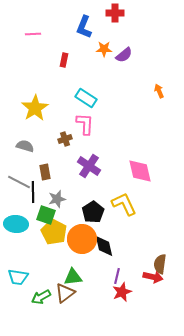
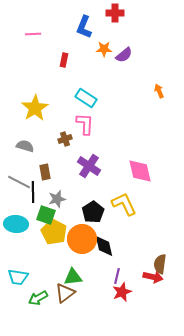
green arrow: moved 3 px left, 1 px down
